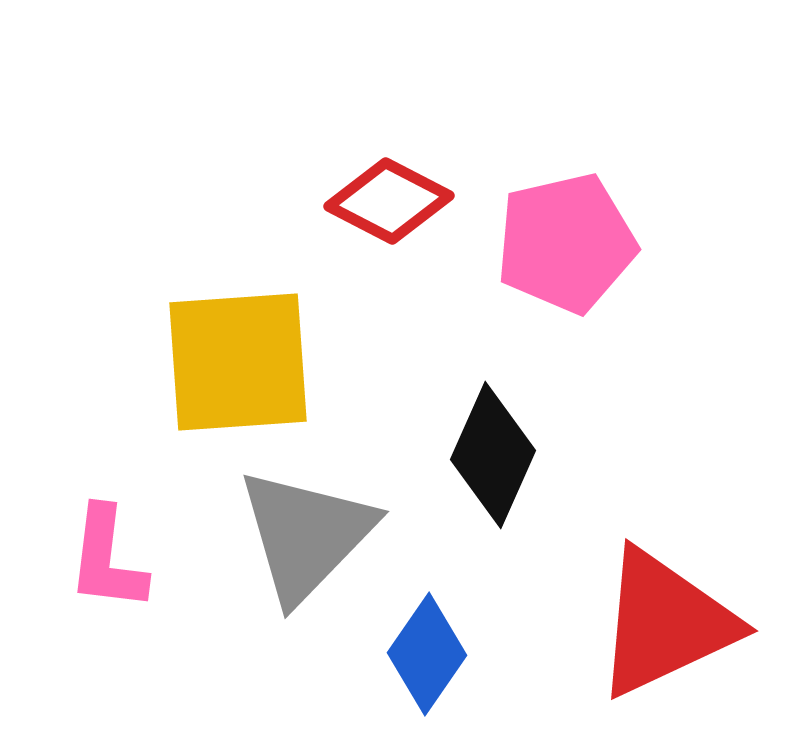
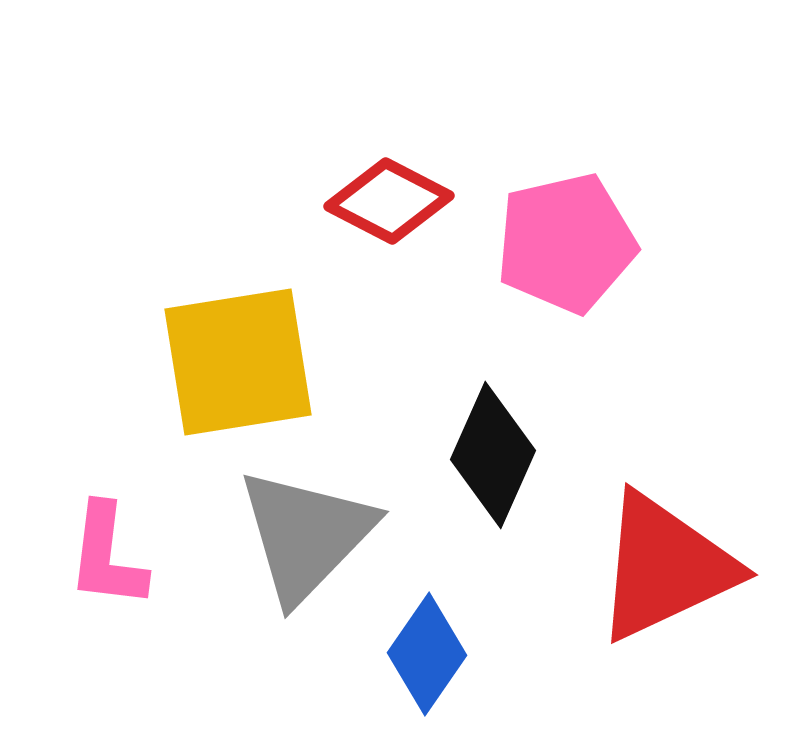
yellow square: rotated 5 degrees counterclockwise
pink L-shape: moved 3 px up
red triangle: moved 56 px up
